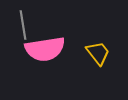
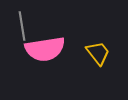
gray line: moved 1 px left, 1 px down
